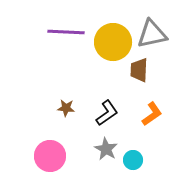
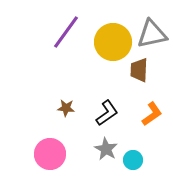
purple line: rotated 57 degrees counterclockwise
pink circle: moved 2 px up
